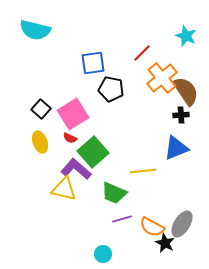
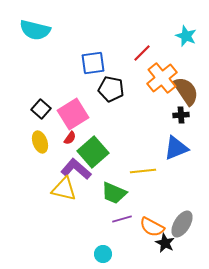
red semicircle: rotated 80 degrees counterclockwise
